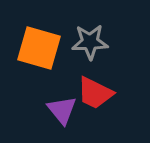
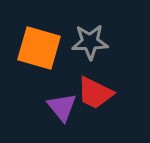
purple triangle: moved 3 px up
